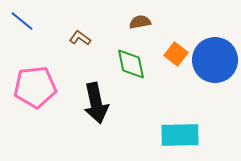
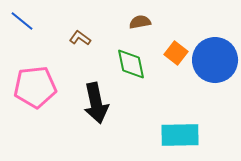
orange square: moved 1 px up
